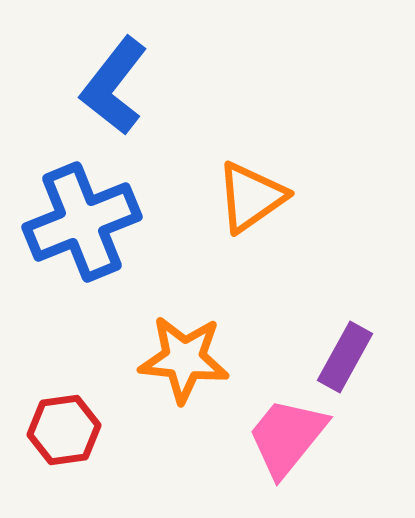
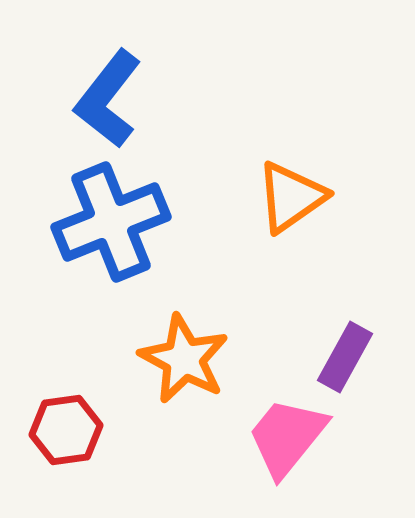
blue L-shape: moved 6 px left, 13 px down
orange triangle: moved 40 px right
blue cross: moved 29 px right
orange star: rotated 22 degrees clockwise
red hexagon: moved 2 px right
